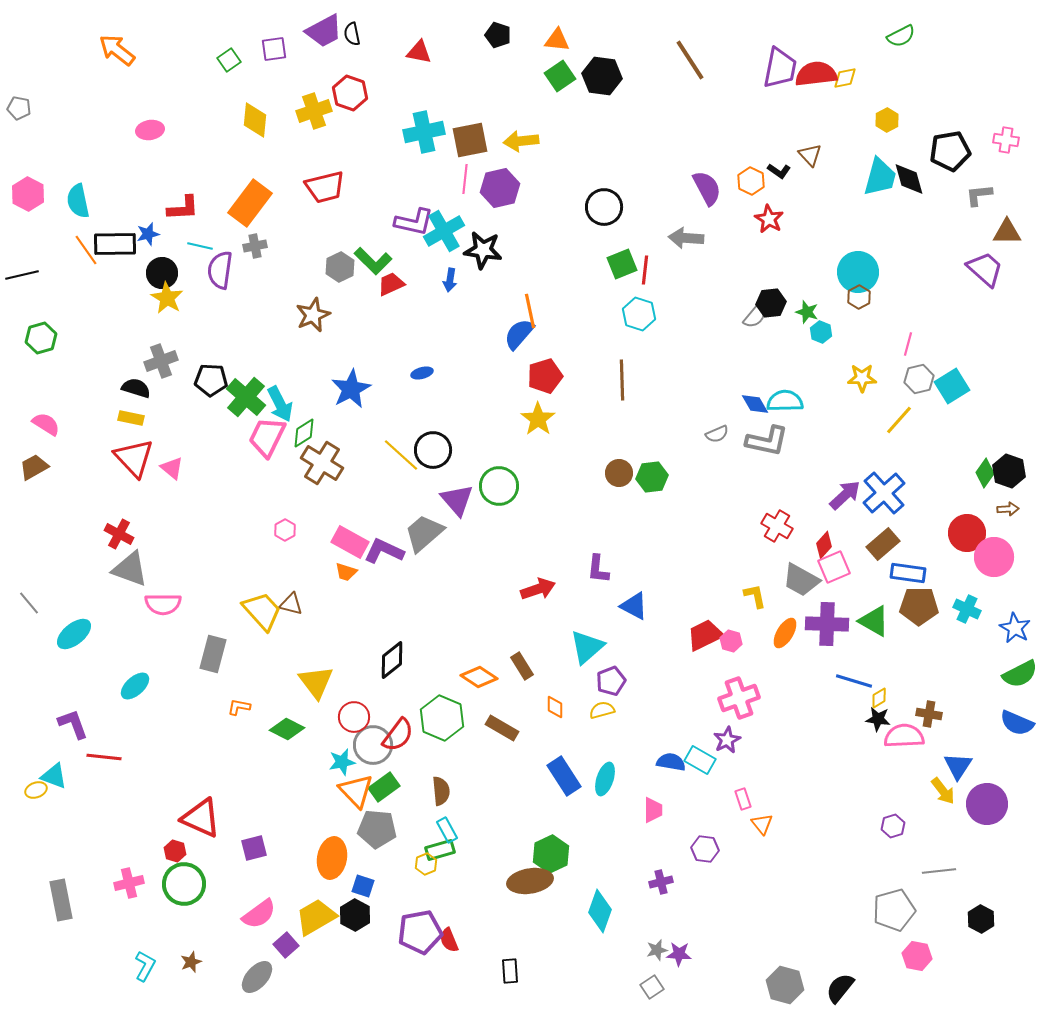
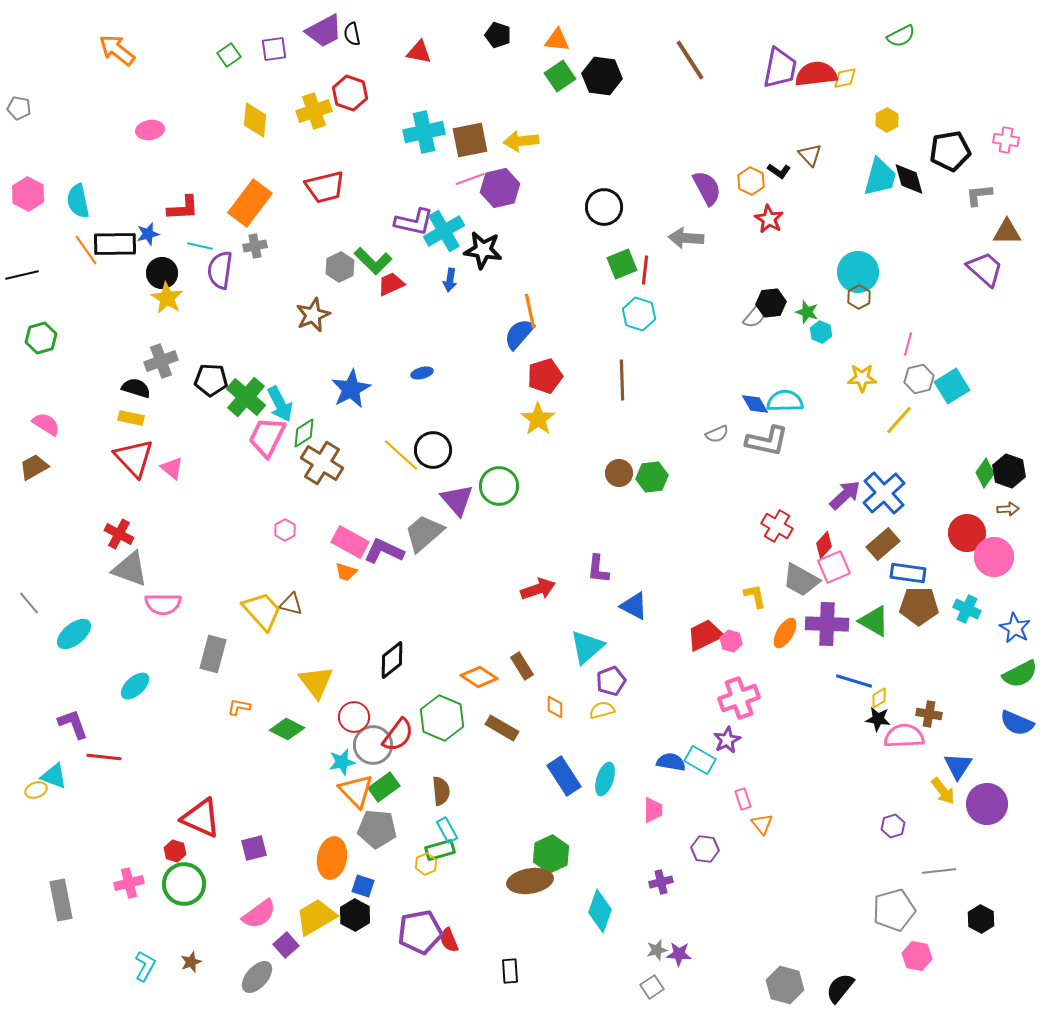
green square at (229, 60): moved 5 px up
pink line at (465, 179): moved 5 px right; rotated 64 degrees clockwise
